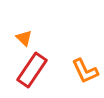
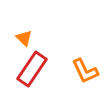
red rectangle: moved 1 px up
